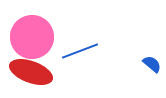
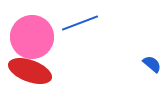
blue line: moved 28 px up
red ellipse: moved 1 px left, 1 px up
